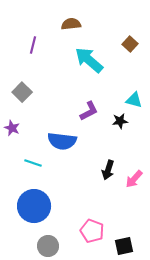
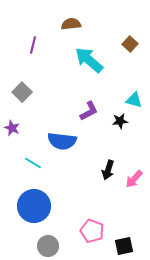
cyan line: rotated 12 degrees clockwise
